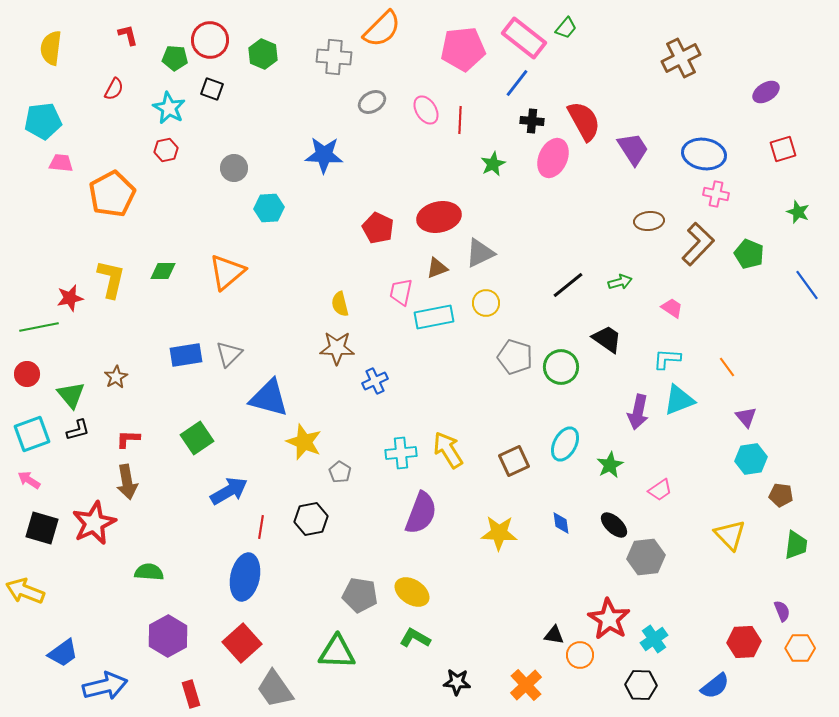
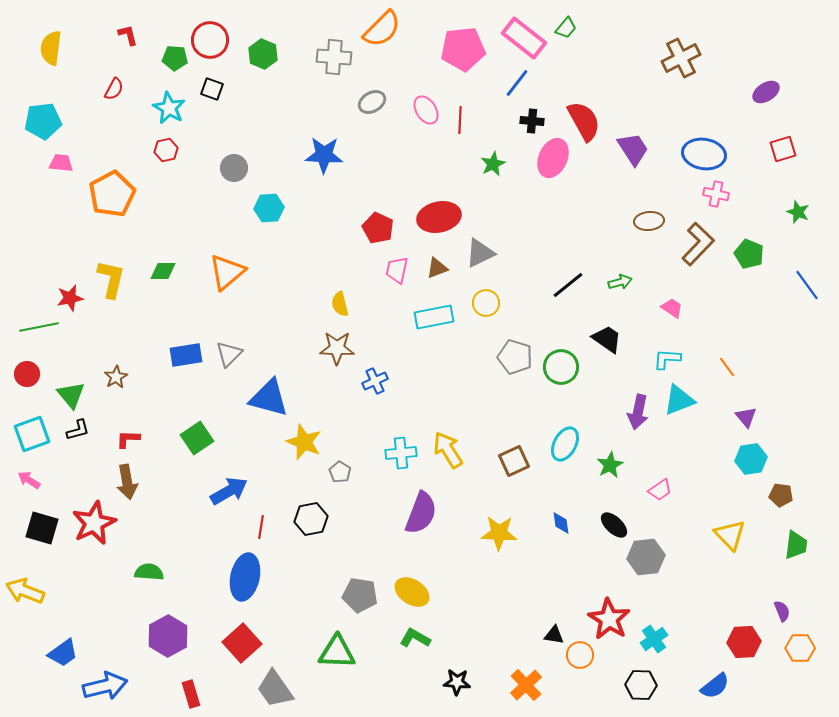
pink trapezoid at (401, 292): moved 4 px left, 22 px up
